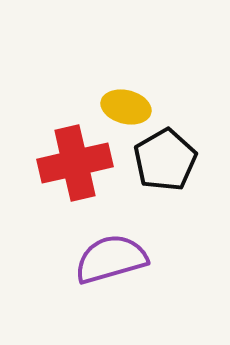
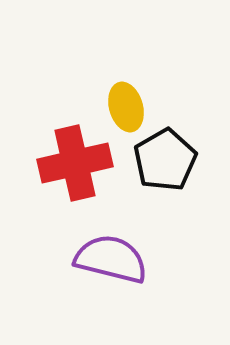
yellow ellipse: rotated 60 degrees clockwise
purple semicircle: rotated 30 degrees clockwise
